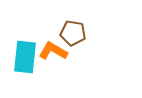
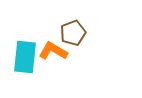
brown pentagon: rotated 30 degrees counterclockwise
